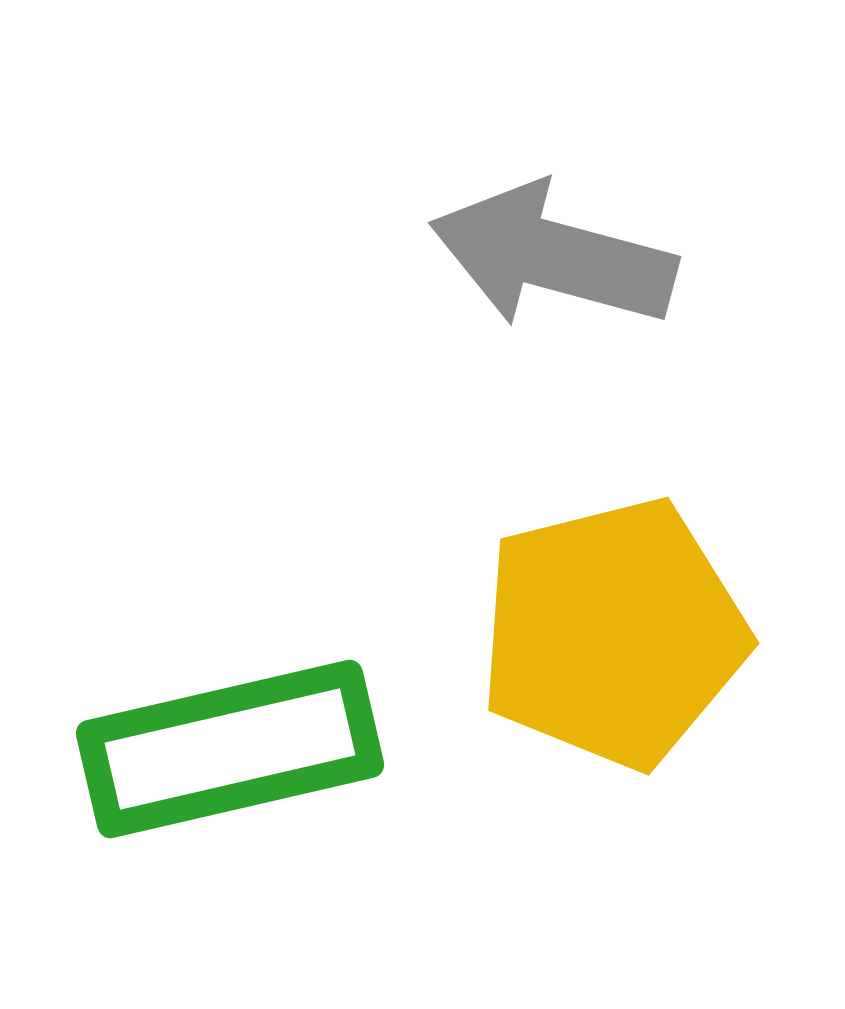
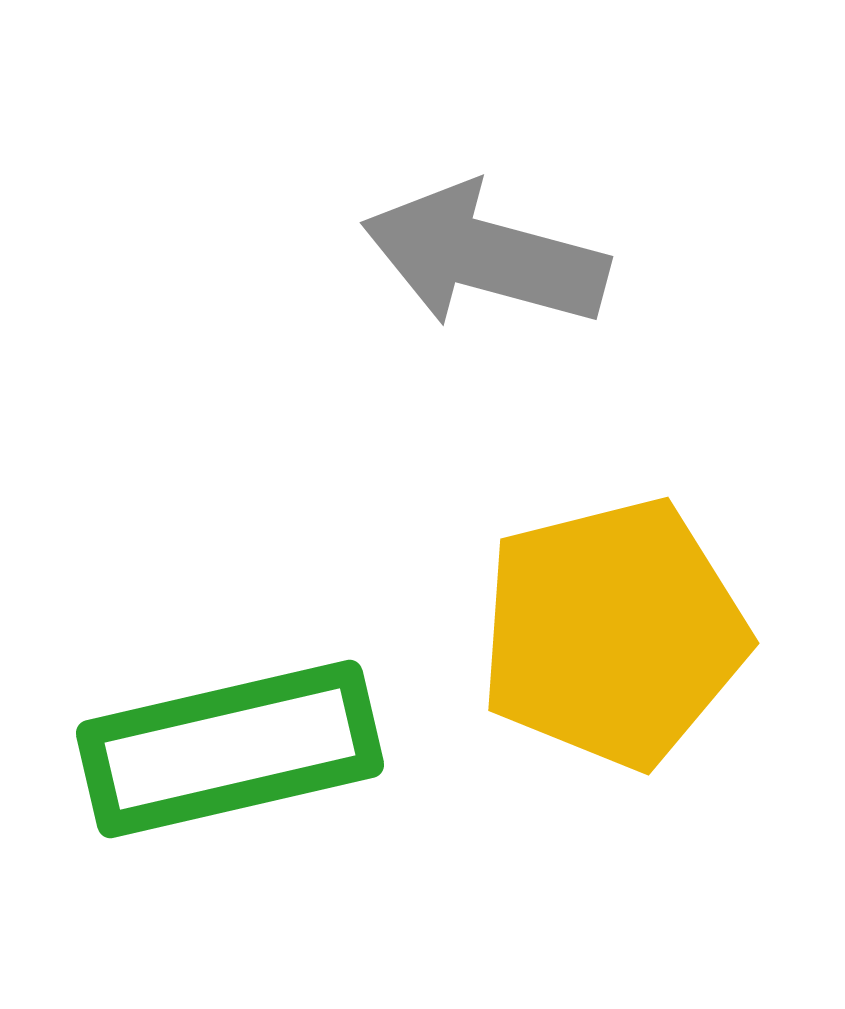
gray arrow: moved 68 px left
